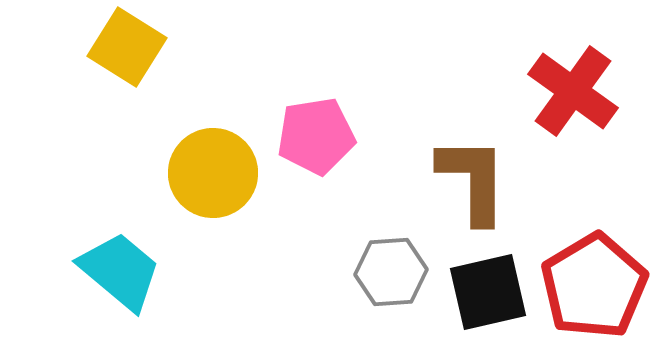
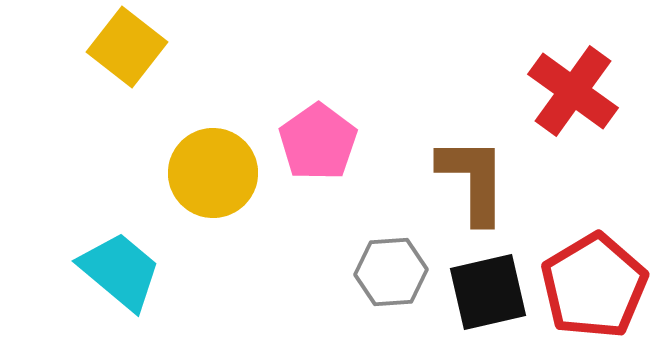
yellow square: rotated 6 degrees clockwise
pink pentagon: moved 2 px right, 6 px down; rotated 26 degrees counterclockwise
